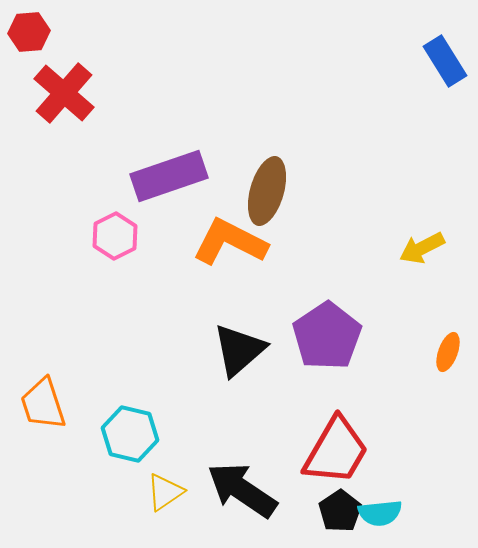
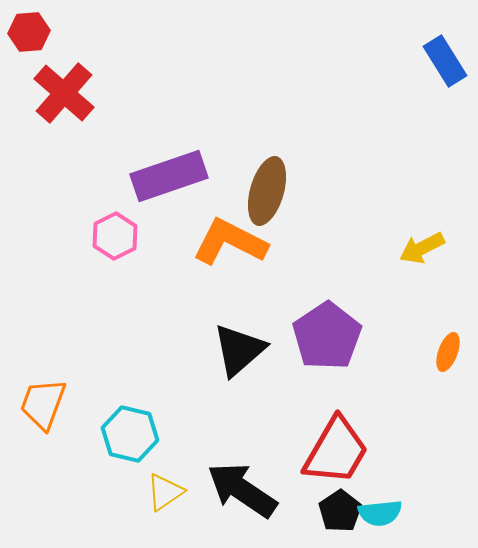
orange trapezoid: rotated 38 degrees clockwise
